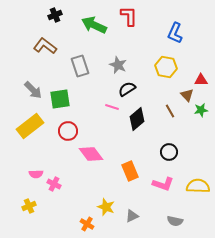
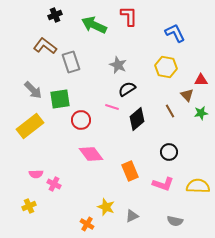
blue L-shape: rotated 130 degrees clockwise
gray rectangle: moved 9 px left, 4 px up
green star: moved 3 px down
red circle: moved 13 px right, 11 px up
